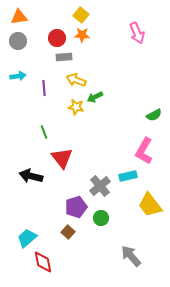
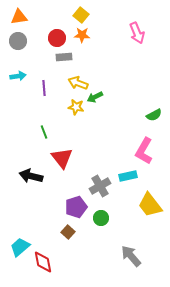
yellow arrow: moved 2 px right, 3 px down
gray cross: rotated 10 degrees clockwise
cyan trapezoid: moved 7 px left, 9 px down
